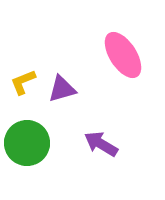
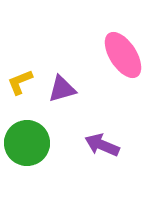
yellow L-shape: moved 3 px left
purple arrow: moved 1 px right, 1 px down; rotated 8 degrees counterclockwise
